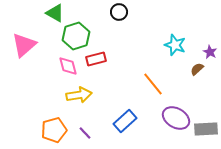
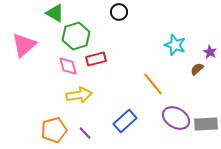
gray rectangle: moved 5 px up
